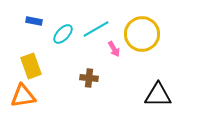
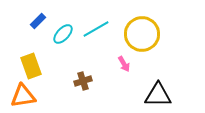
blue rectangle: moved 4 px right; rotated 56 degrees counterclockwise
pink arrow: moved 10 px right, 15 px down
brown cross: moved 6 px left, 3 px down; rotated 24 degrees counterclockwise
